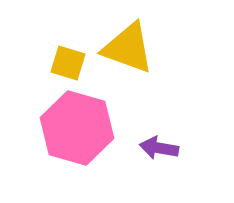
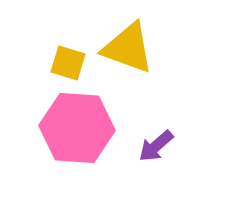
pink hexagon: rotated 12 degrees counterclockwise
purple arrow: moved 3 px left, 2 px up; rotated 51 degrees counterclockwise
